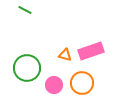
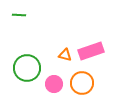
green line: moved 6 px left, 5 px down; rotated 24 degrees counterclockwise
pink circle: moved 1 px up
